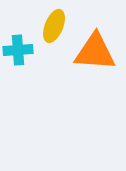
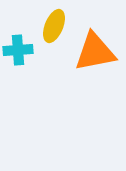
orange triangle: rotated 15 degrees counterclockwise
